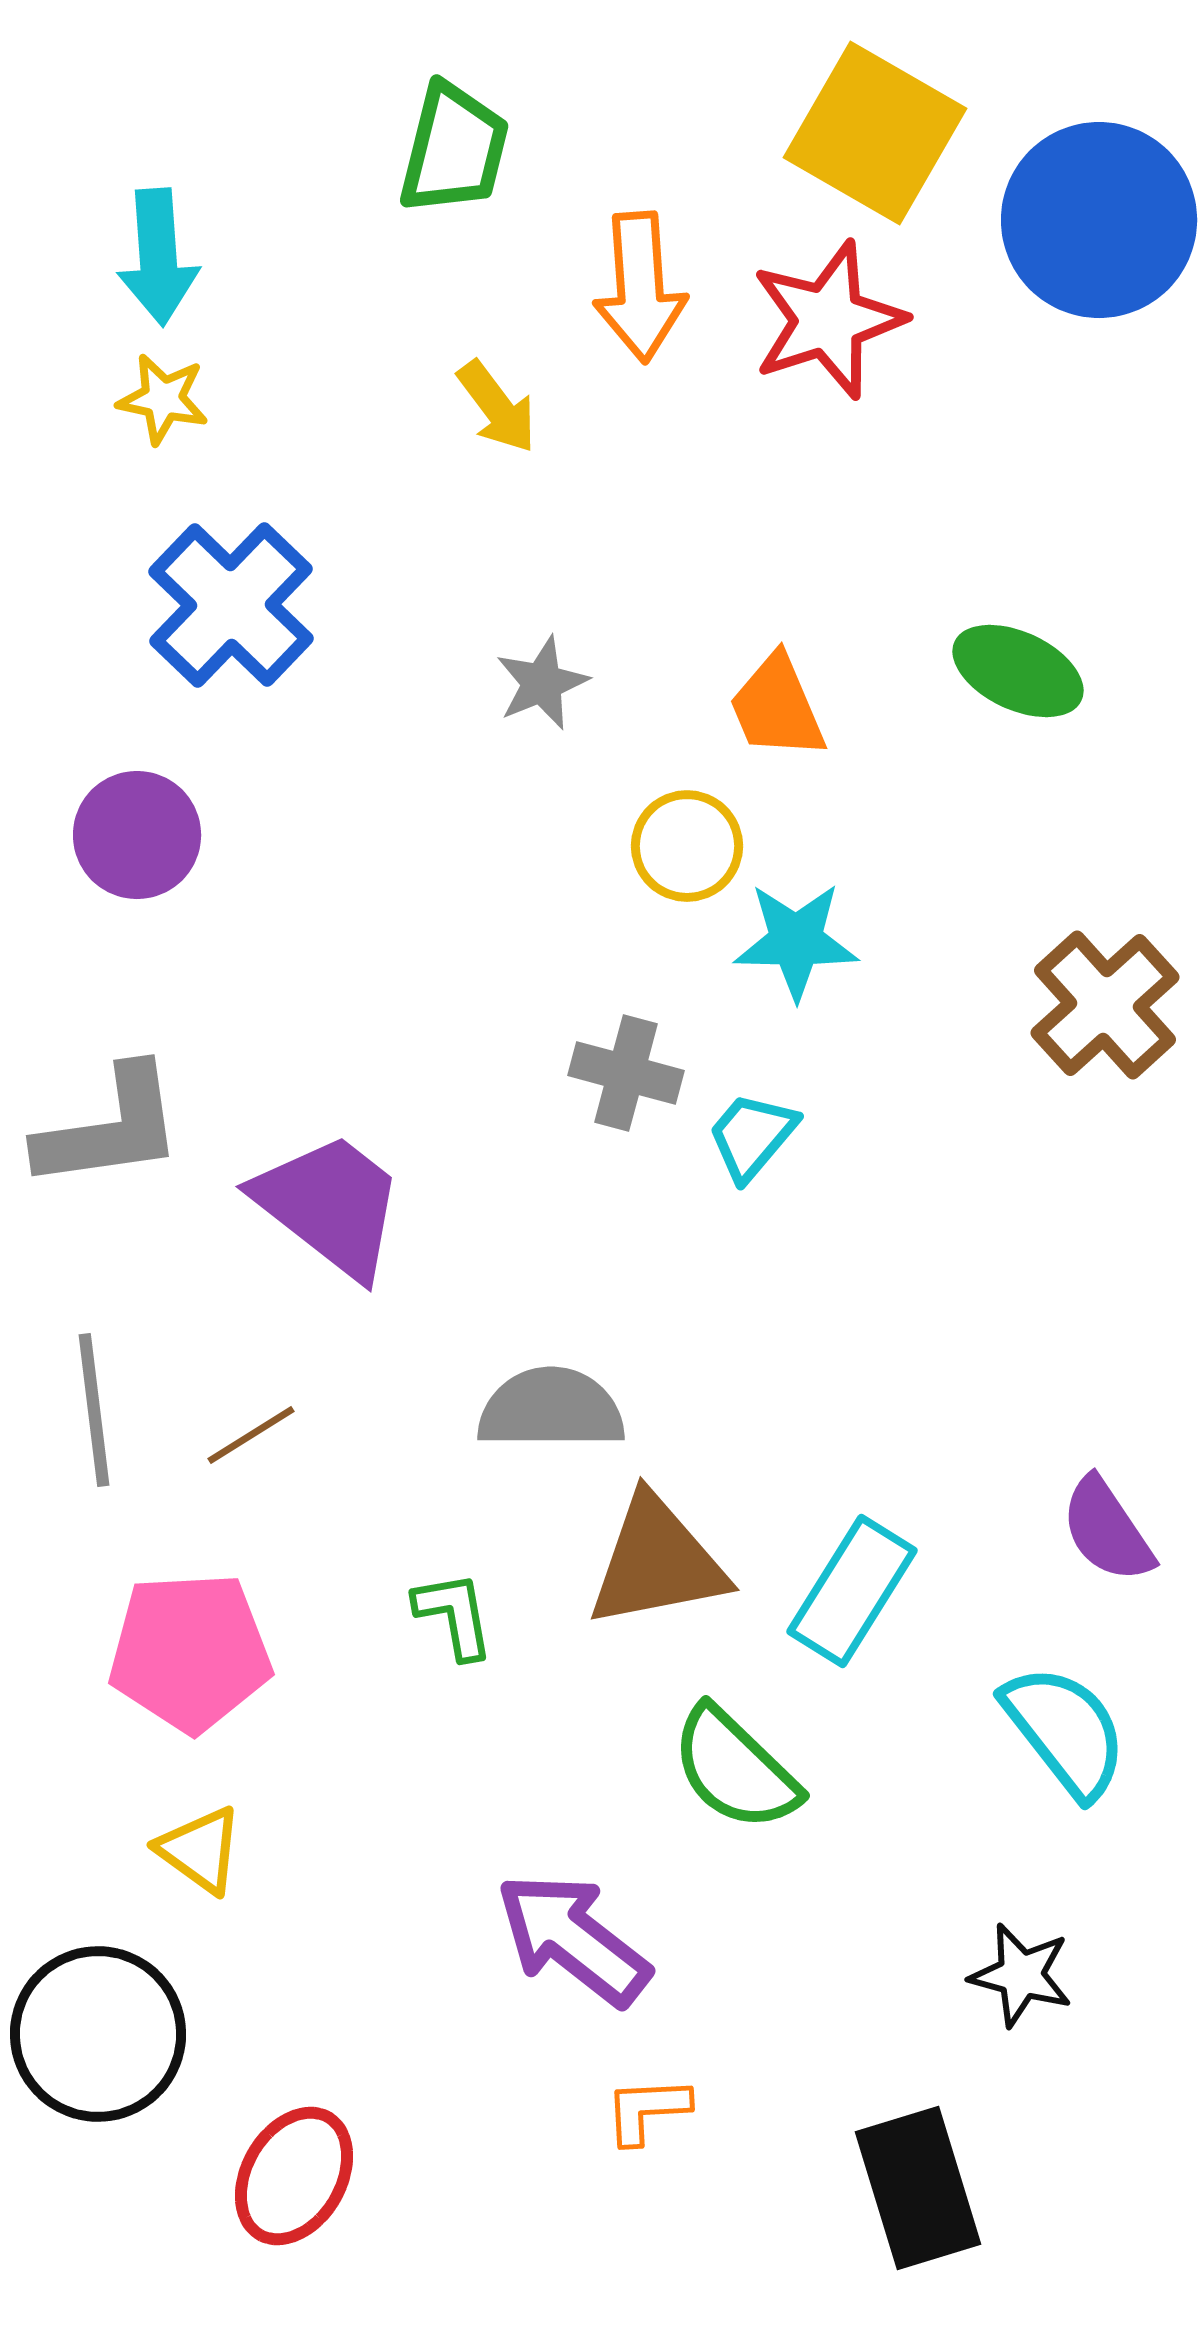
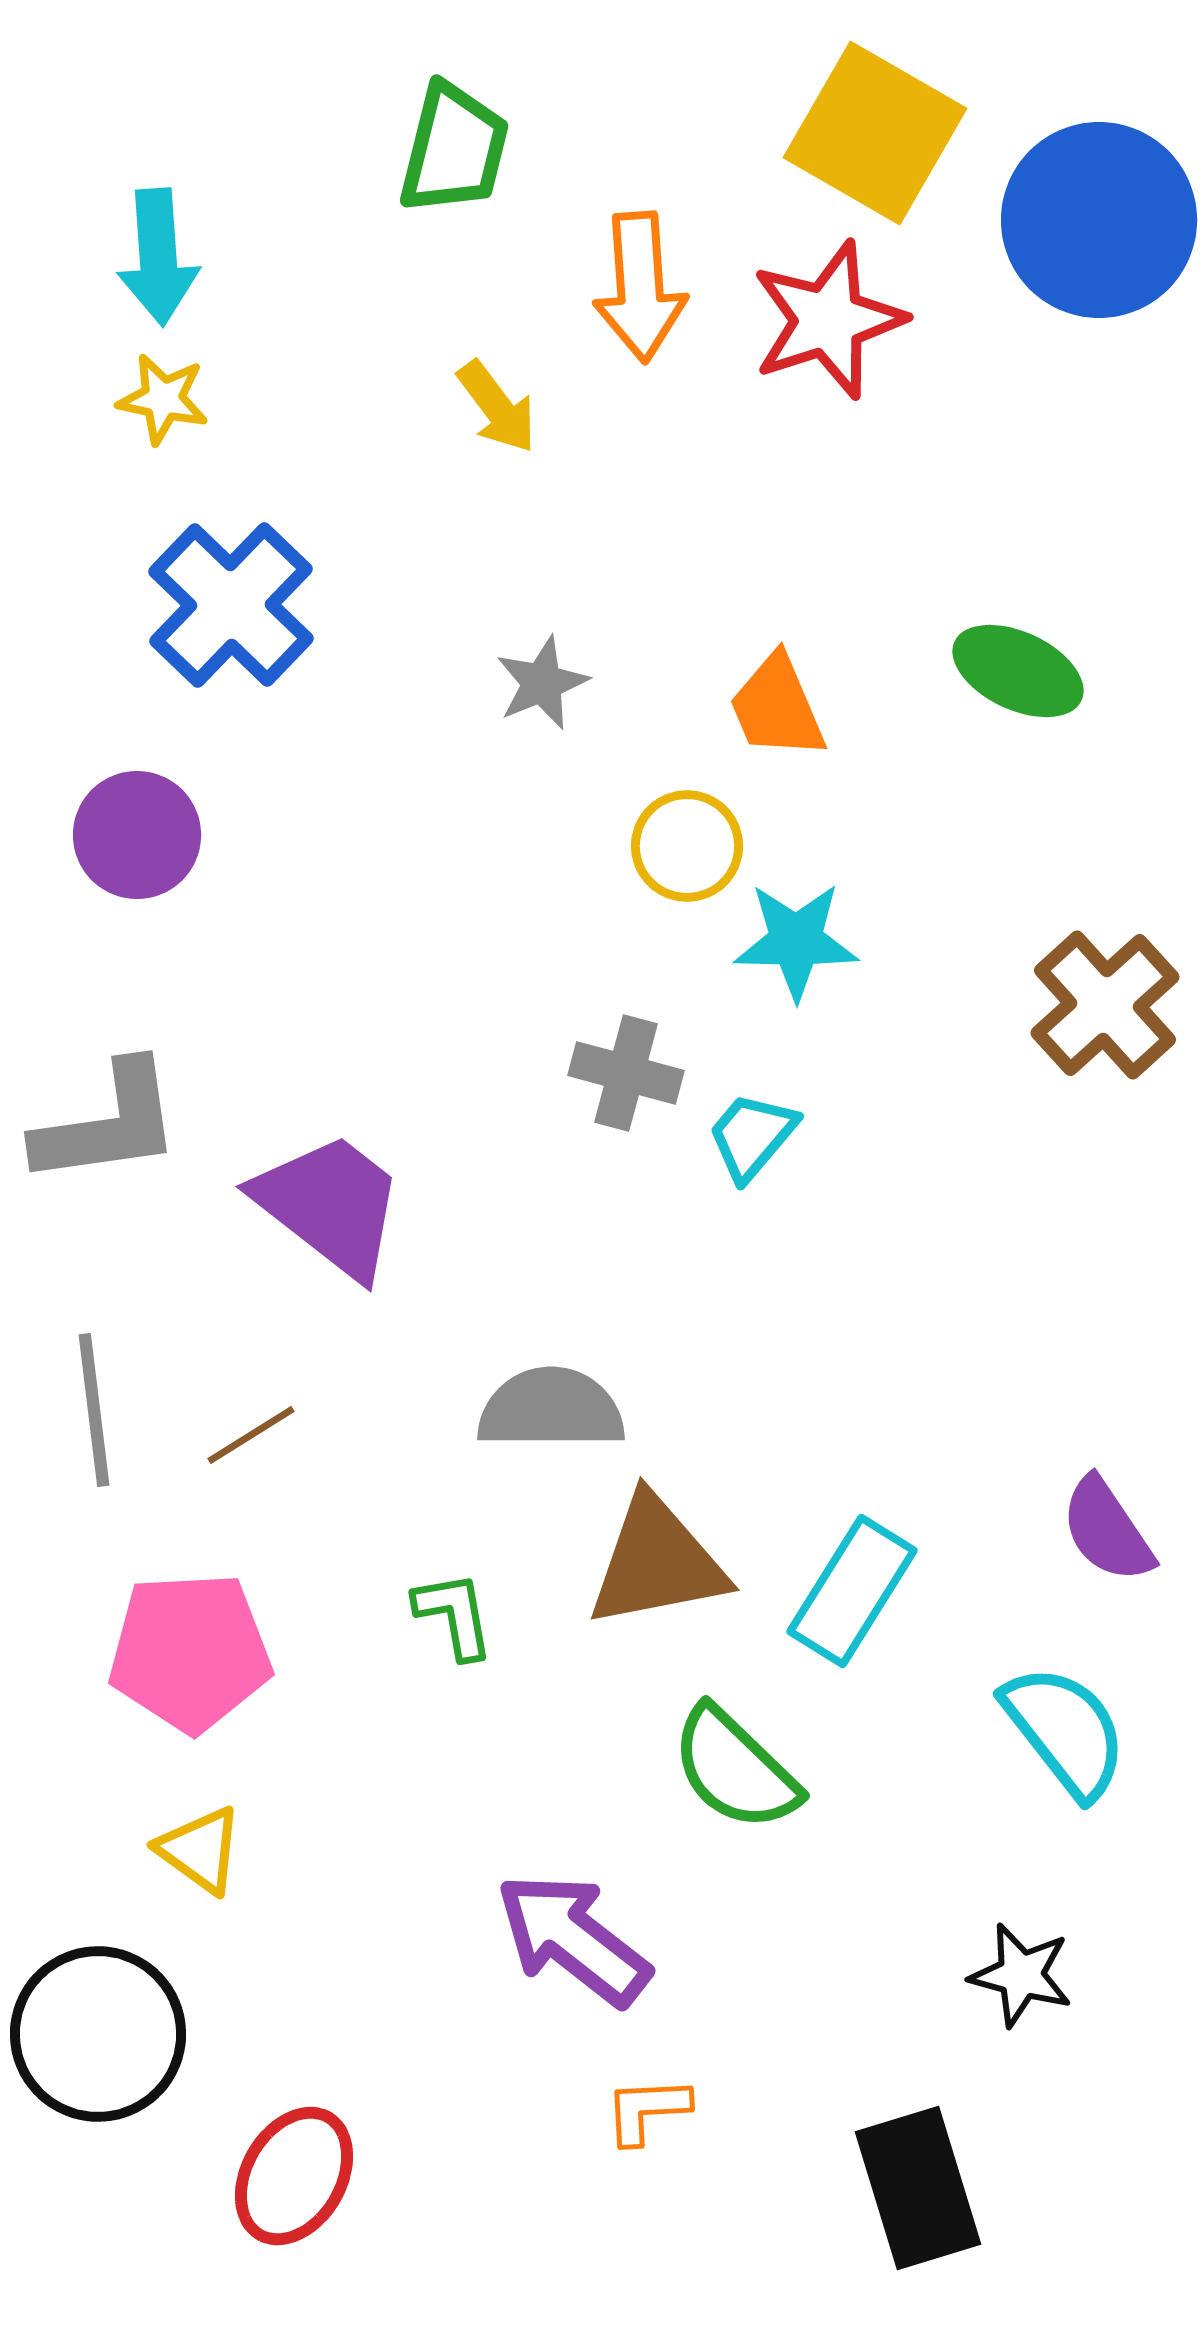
gray L-shape: moved 2 px left, 4 px up
